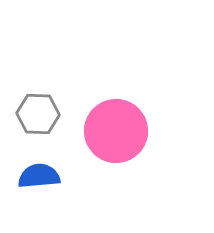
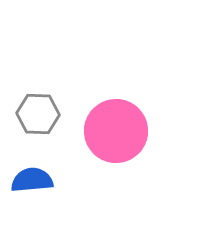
blue semicircle: moved 7 px left, 4 px down
